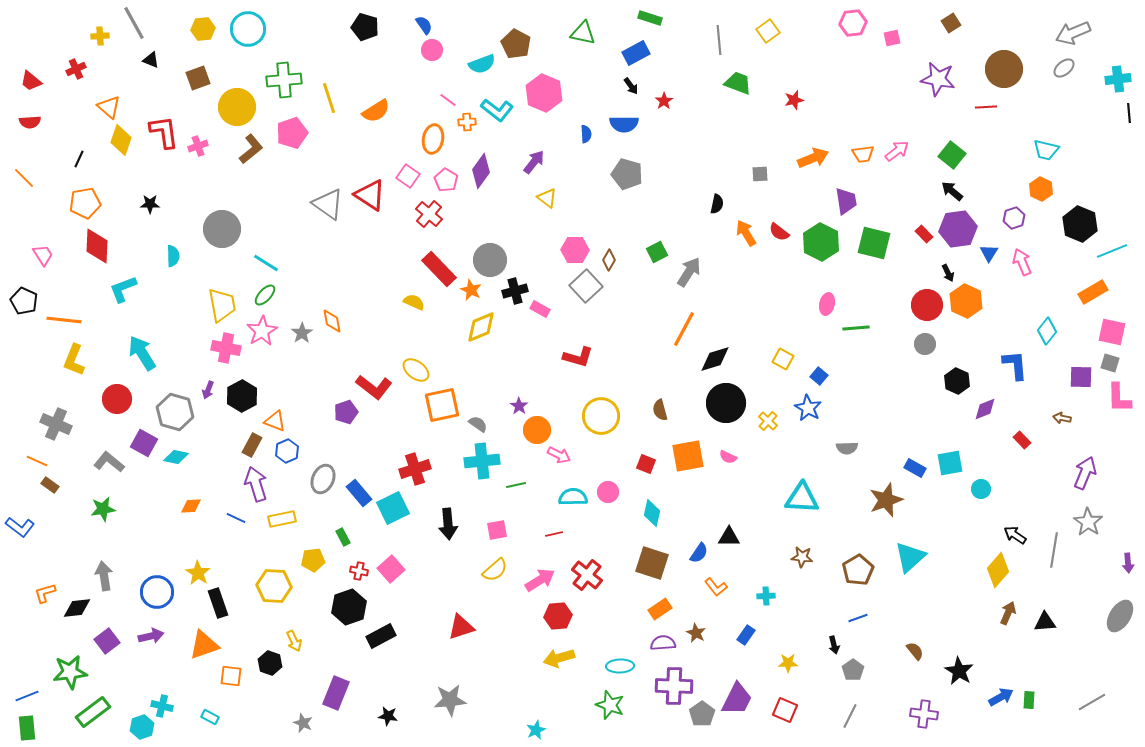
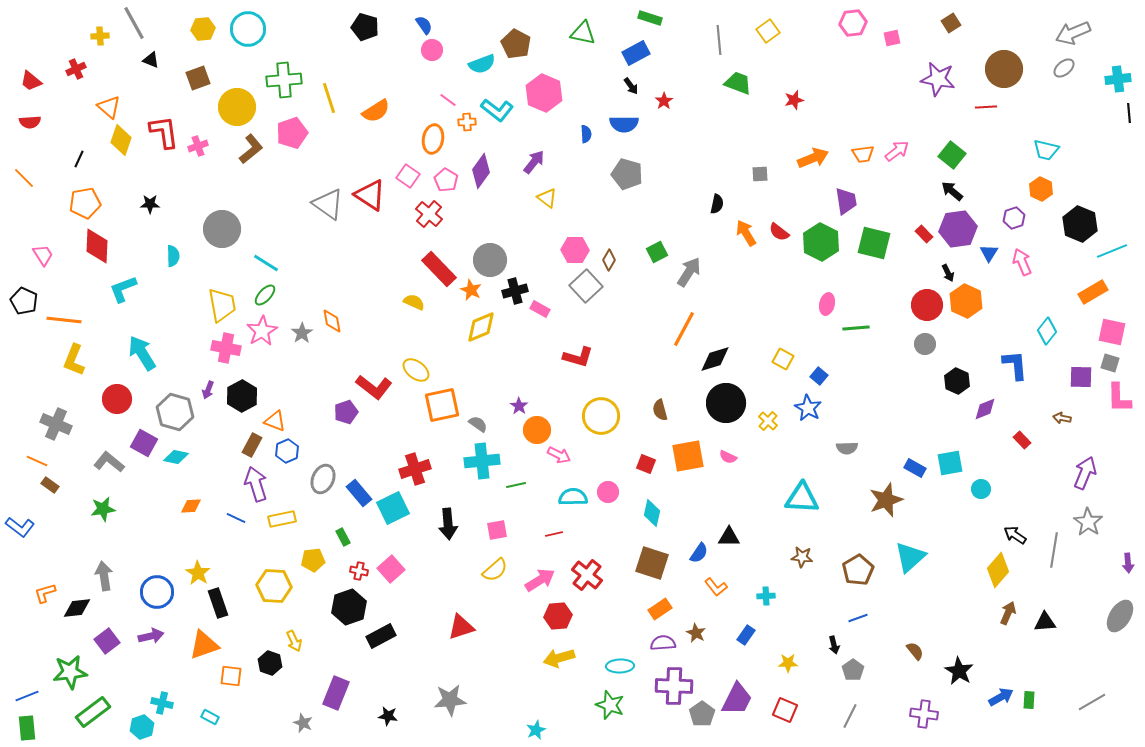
cyan cross at (162, 706): moved 3 px up
